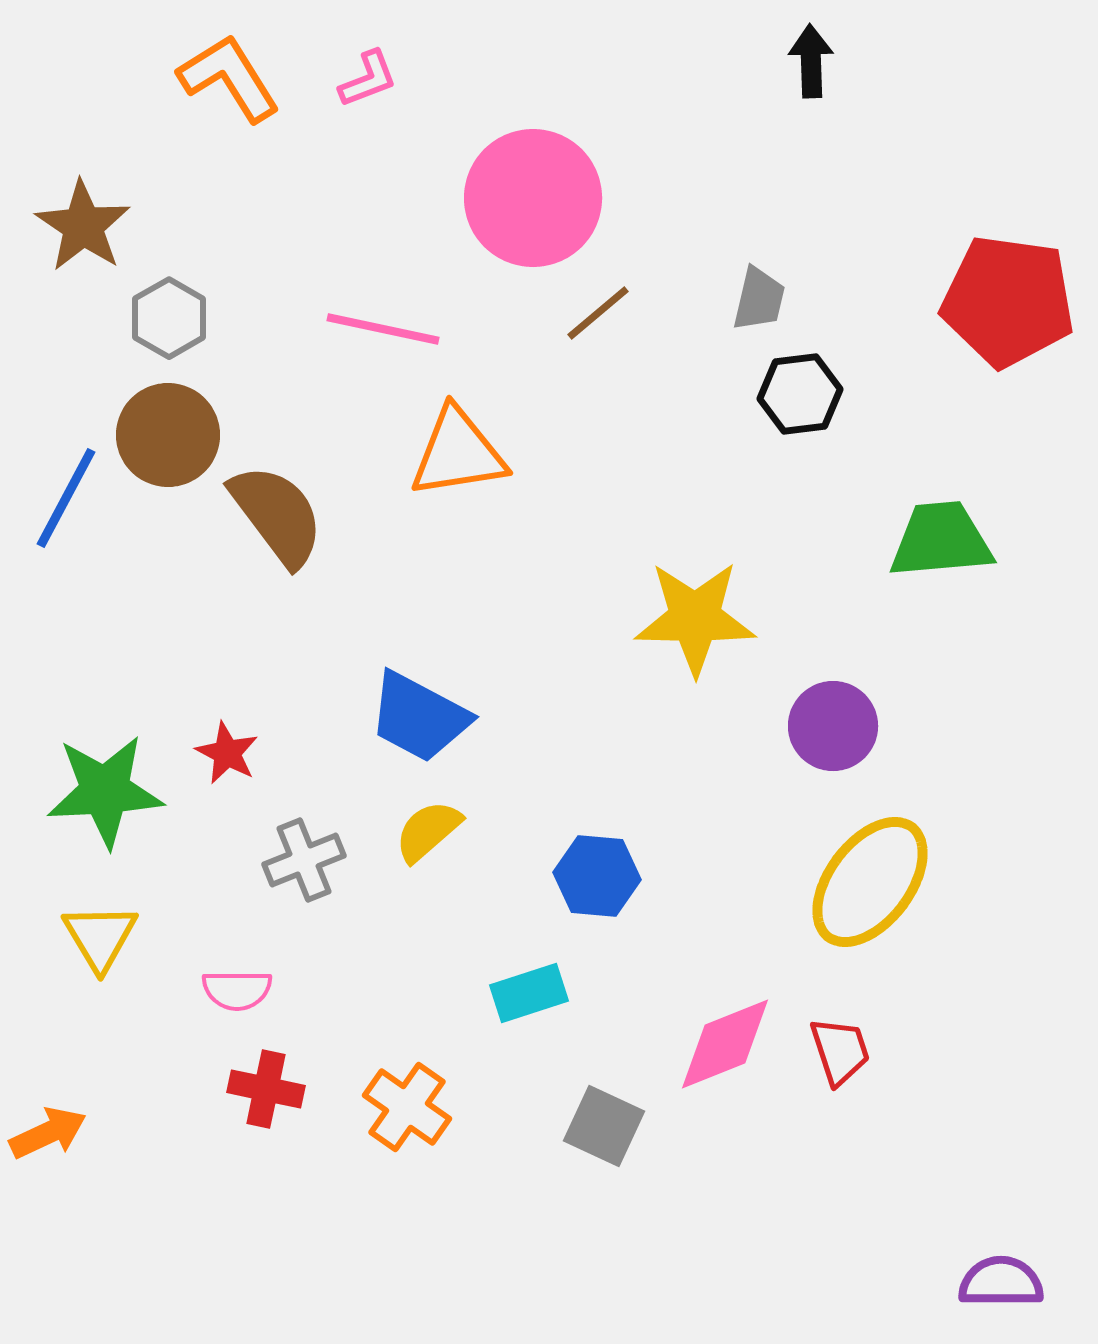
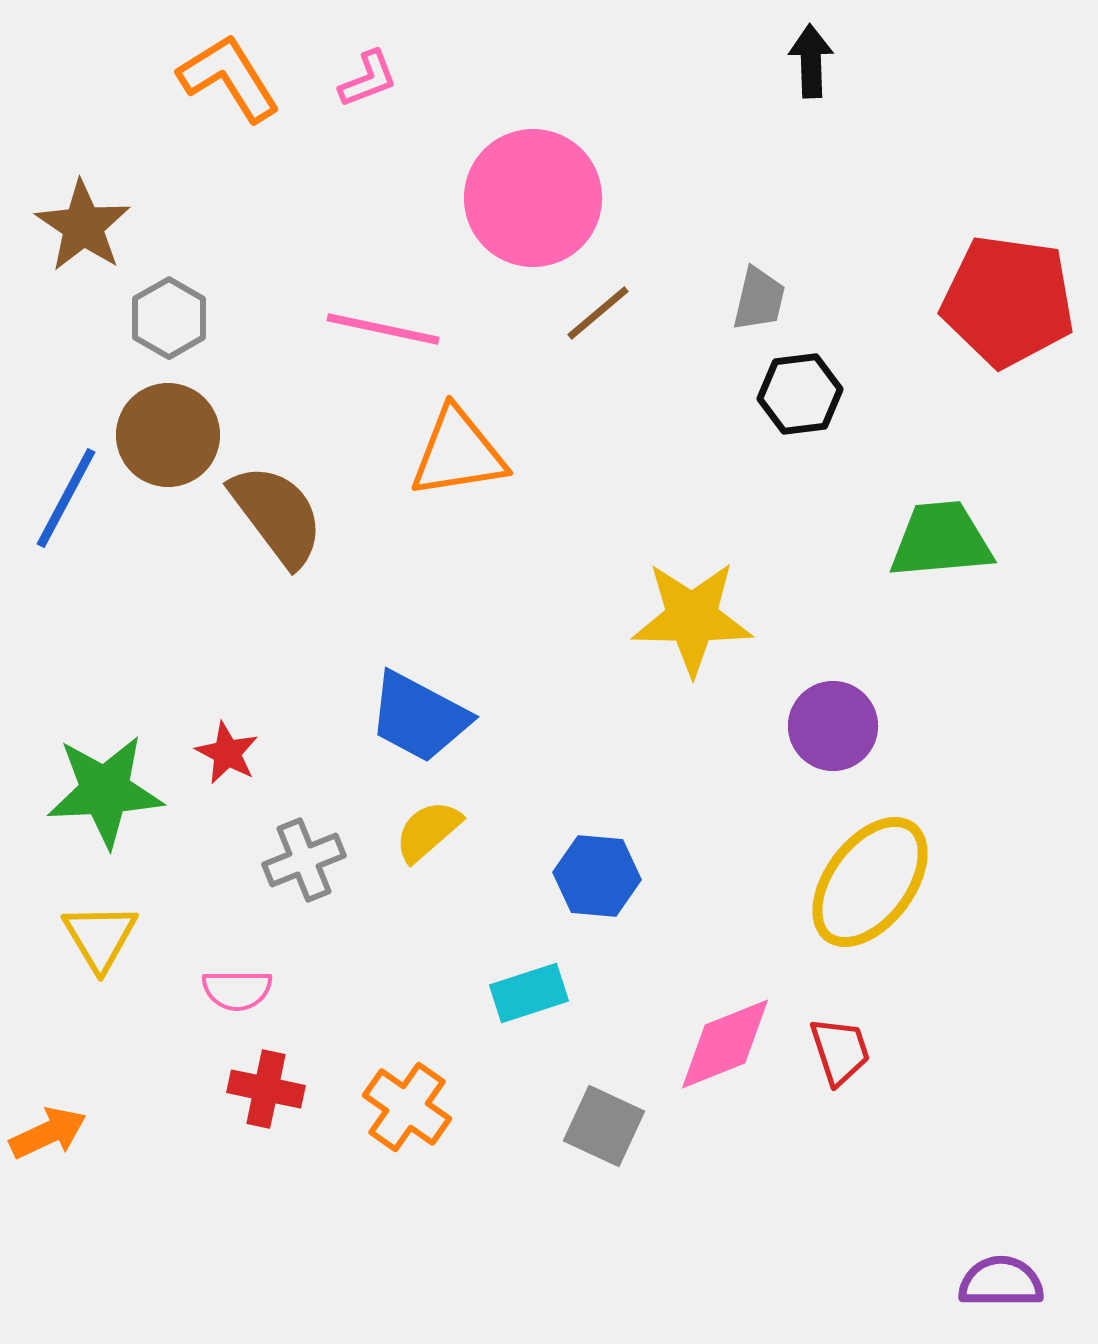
yellow star: moved 3 px left
